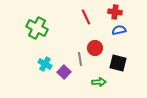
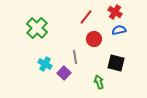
red cross: rotated 24 degrees clockwise
red line: rotated 63 degrees clockwise
green cross: rotated 15 degrees clockwise
red circle: moved 1 px left, 9 px up
gray line: moved 5 px left, 2 px up
black square: moved 2 px left
purple square: moved 1 px down
green arrow: rotated 104 degrees counterclockwise
